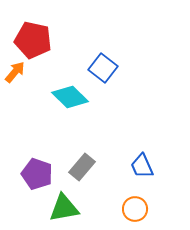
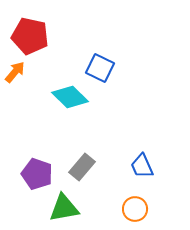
red pentagon: moved 3 px left, 4 px up
blue square: moved 3 px left; rotated 12 degrees counterclockwise
